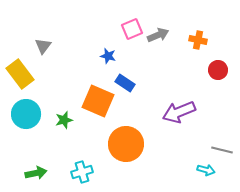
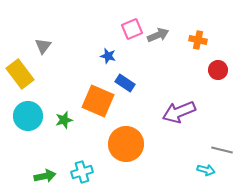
cyan circle: moved 2 px right, 2 px down
green arrow: moved 9 px right, 3 px down
